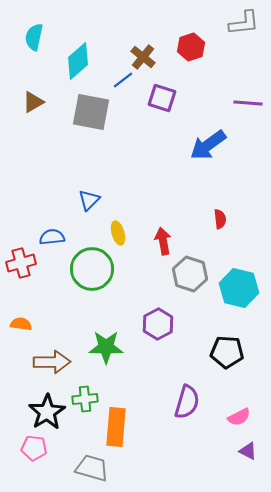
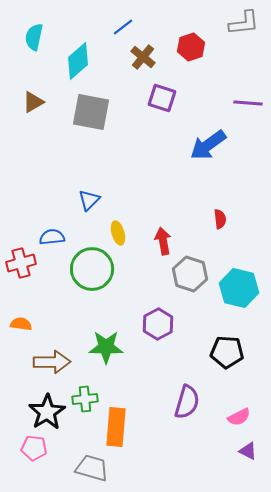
blue line: moved 53 px up
